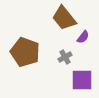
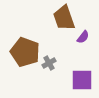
brown trapezoid: rotated 20 degrees clockwise
gray cross: moved 16 px left, 6 px down
